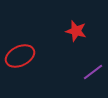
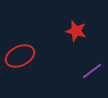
purple line: moved 1 px left, 1 px up
